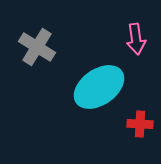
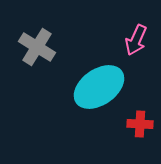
pink arrow: moved 1 px down; rotated 32 degrees clockwise
